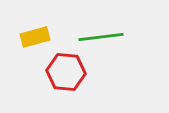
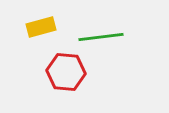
yellow rectangle: moved 6 px right, 10 px up
